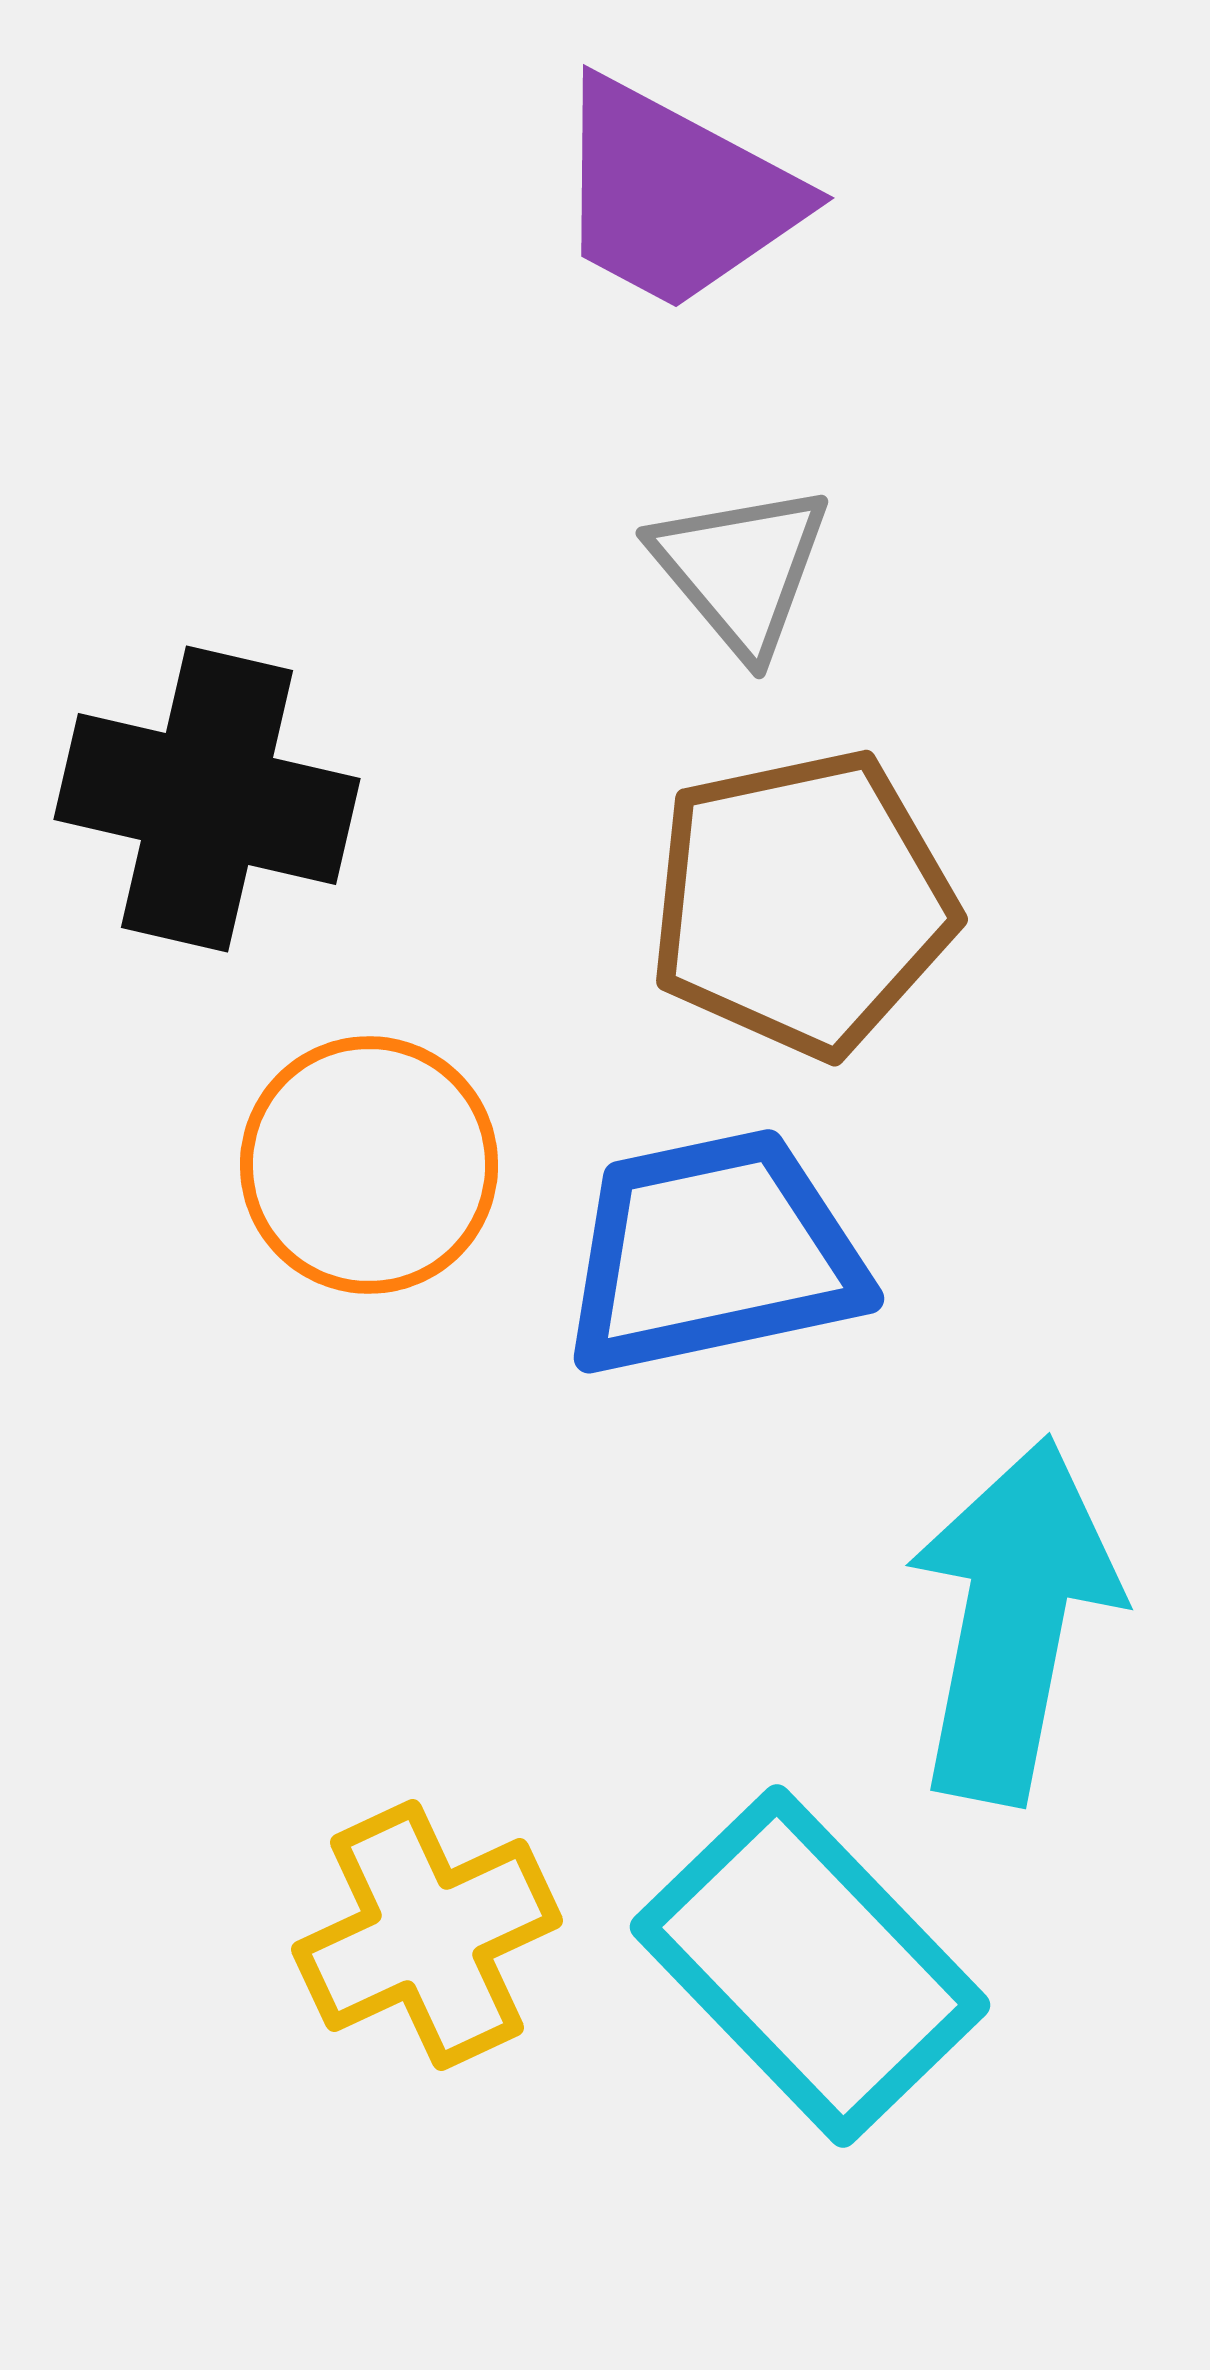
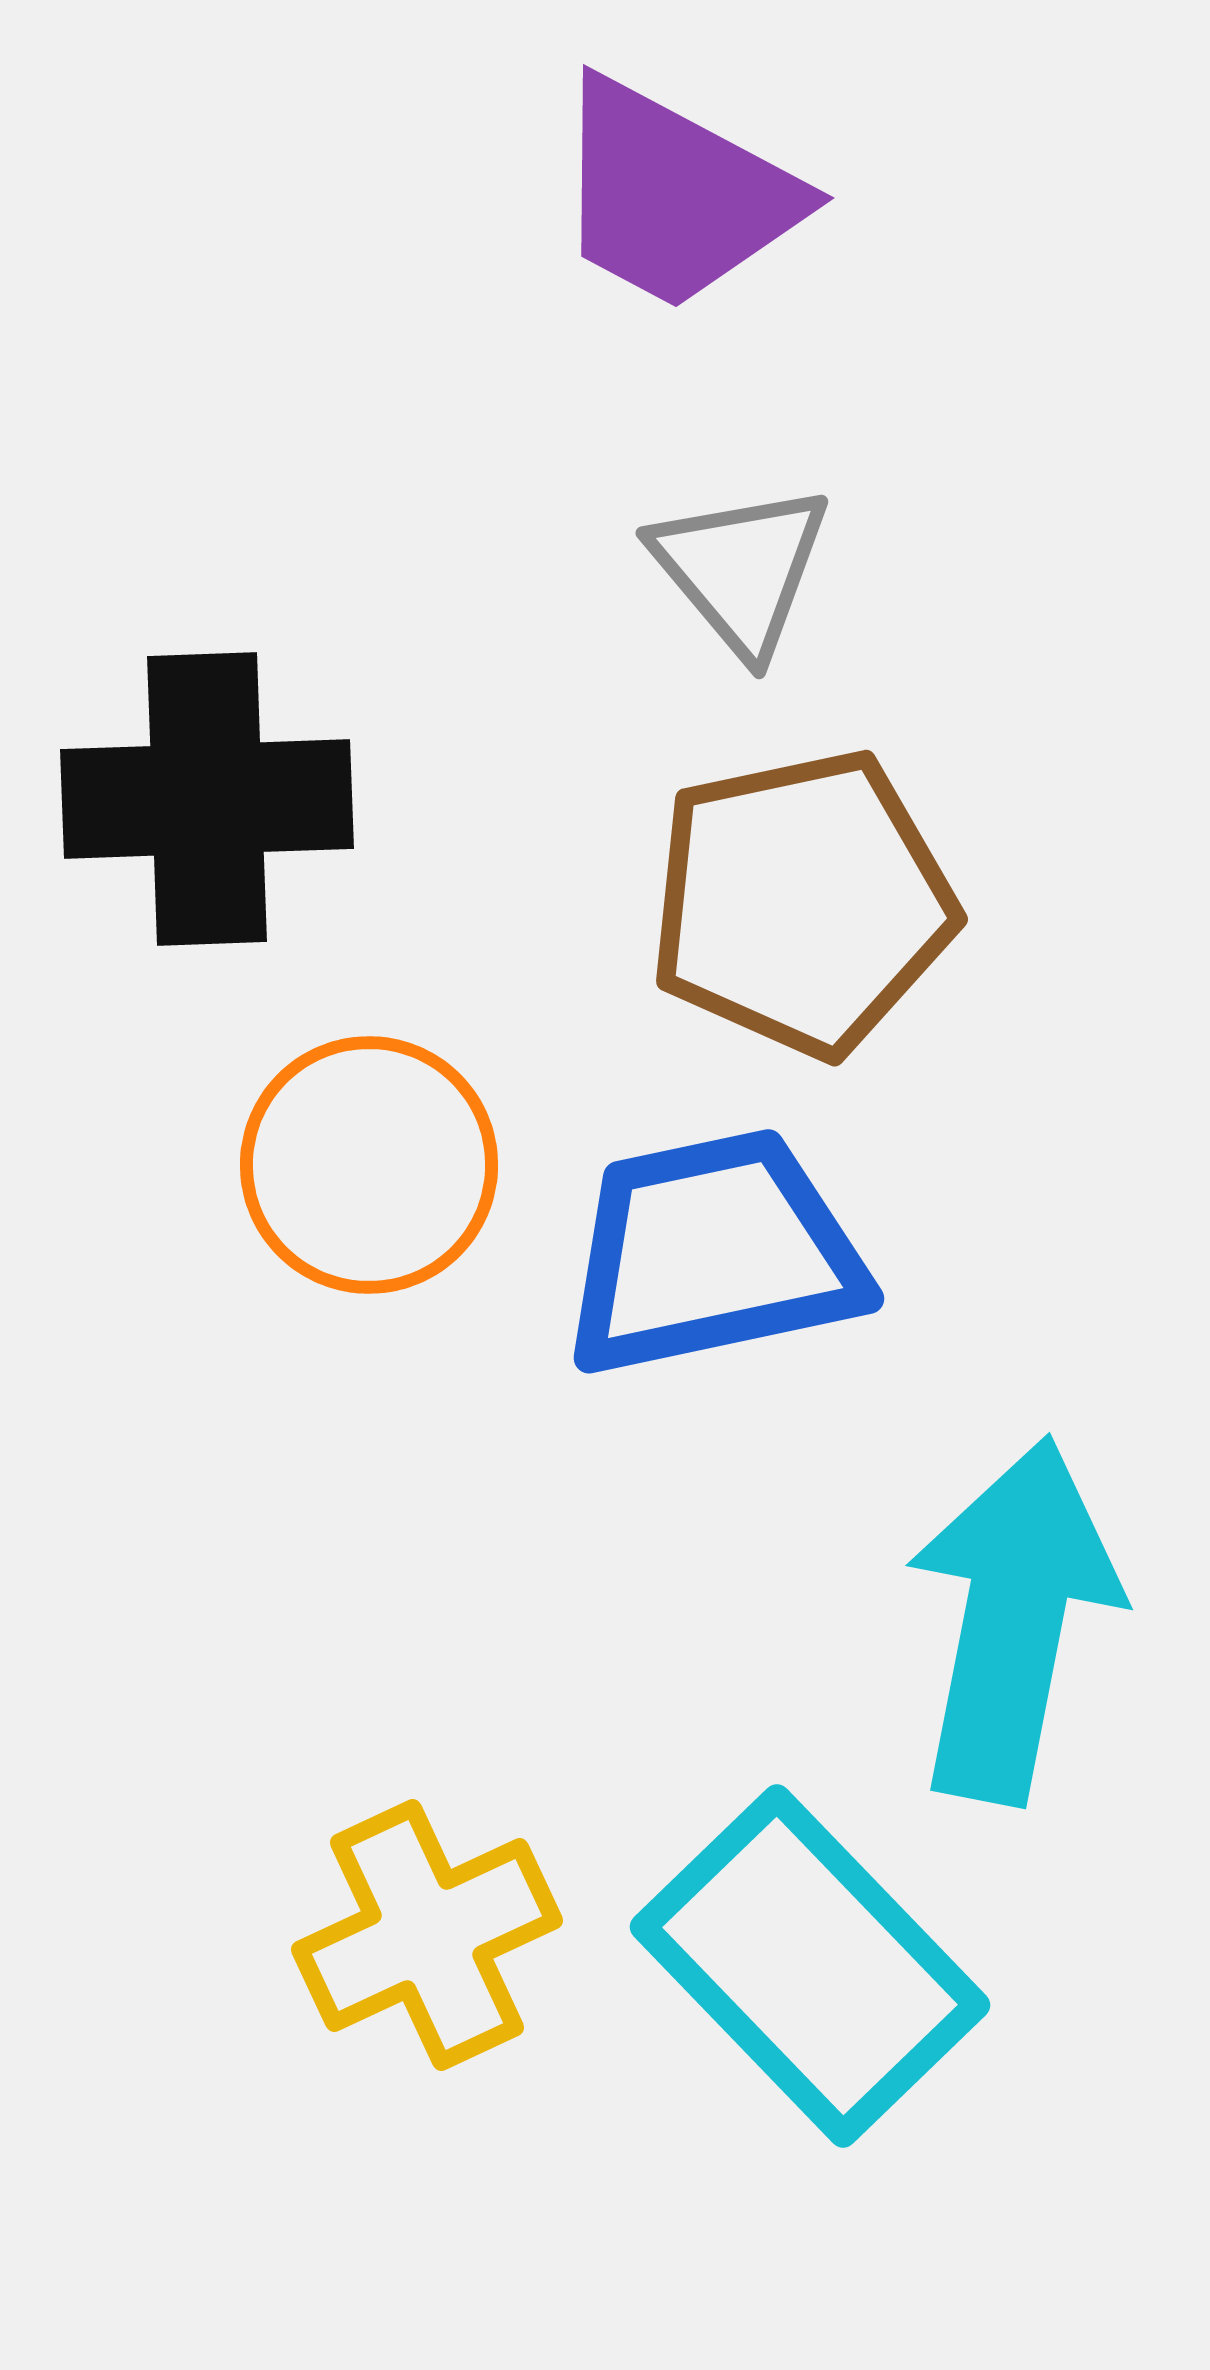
black cross: rotated 15 degrees counterclockwise
